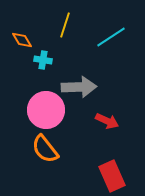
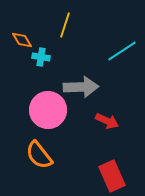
cyan line: moved 11 px right, 14 px down
cyan cross: moved 2 px left, 3 px up
gray arrow: moved 2 px right
pink circle: moved 2 px right
orange semicircle: moved 6 px left, 6 px down
